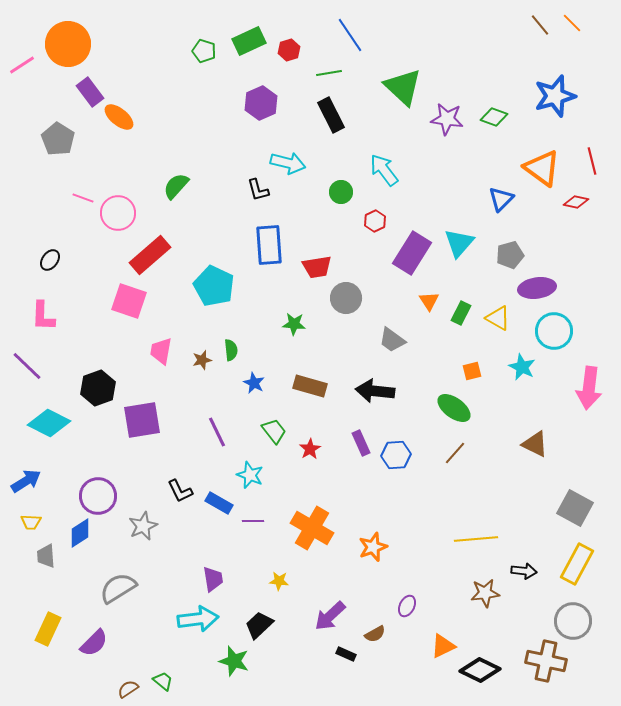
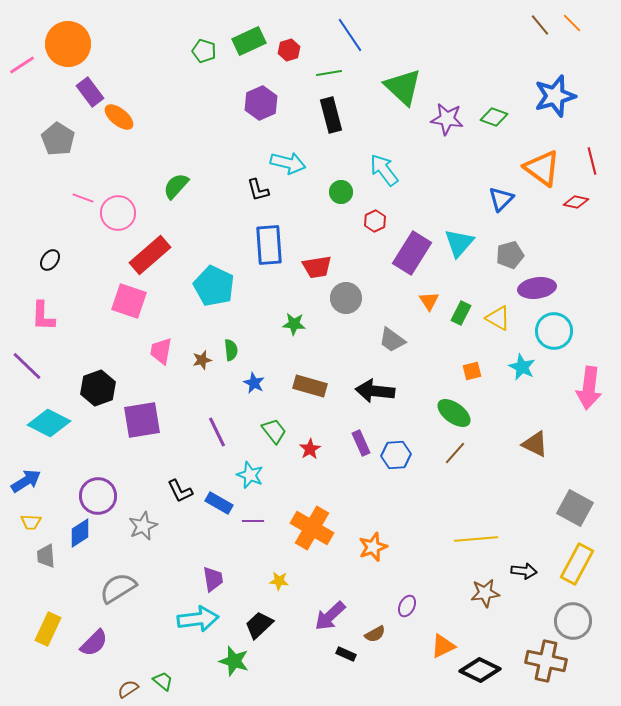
black rectangle at (331, 115): rotated 12 degrees clockwise
green ellipse at (454, 408): moved 5 px down
